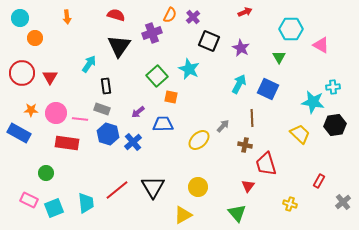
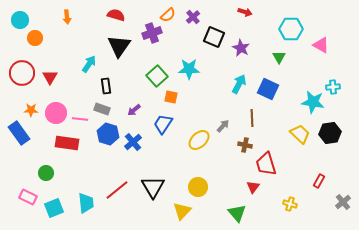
red arrow at (245, 12): rotated 40 degrees clockwise
orange semicircle at (170, 15): moved 2 px left; rotated 21 degrees clockwise
cyan circle at (20, 18): moved 2 px down
black square at (209, 41): moved 5 px right, 4 px up
cyan star at (189, 69): rotated 25 degrees counterclockwise
purple arrow at (138, 112): moved 4 px left, 2 px up
blue trapezoid at (163, 124): rotated 55 degrees counterclockwise
black hexagon at (335, 125): moved 5 px left, 8 px down
blue rectangle at (19, 133): rotated 25 degrees clockwise
red triangle at (248, 186): moved 5 px right, 1 px down
pink rectangle at (29, 200): moved 1 px left, 3 px up
yellow triangle at (183, 215): moved 1 px left, 4 px up; rotated 18 degrees counterclockwise
